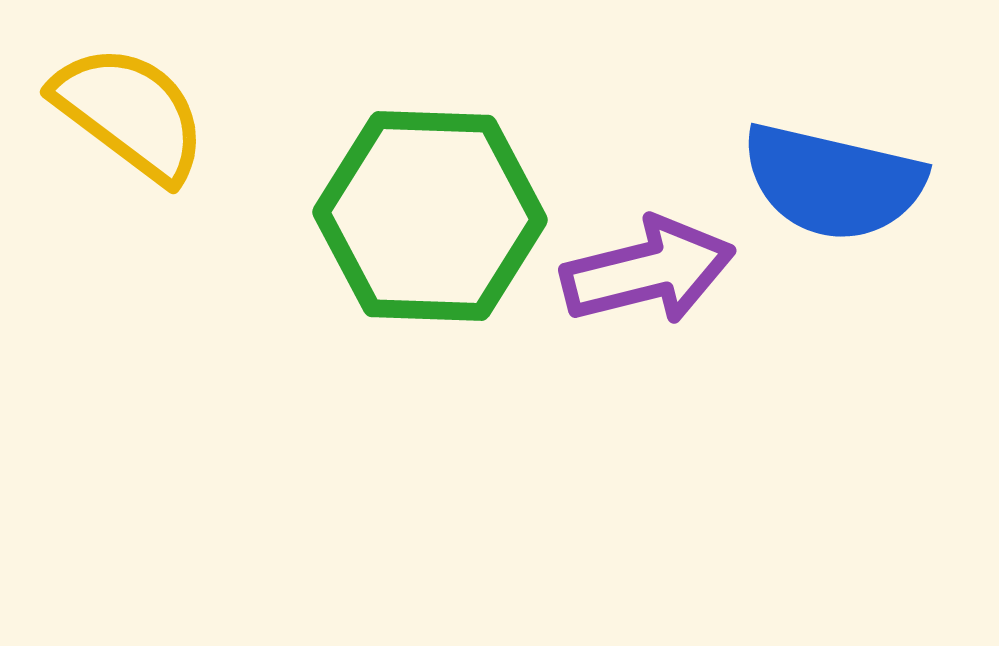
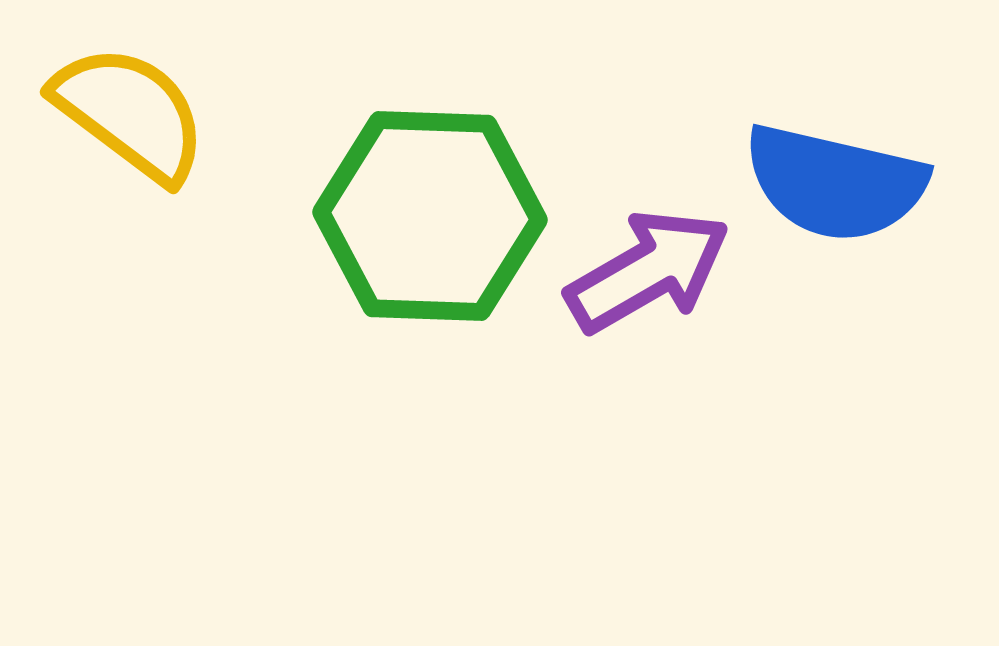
blue semicircle: moved 2 px right, 1 px down
purple arrow: rotated 16 degrees counterclockwise
